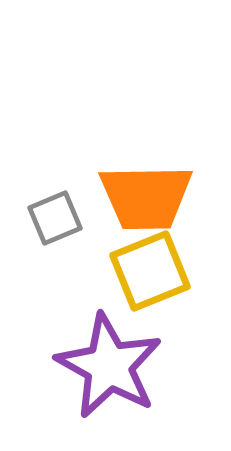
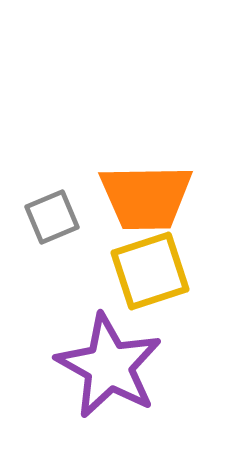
gray square: moved 3 px left, 1 px up
yellow square: rotated 4 degrees clockwise
